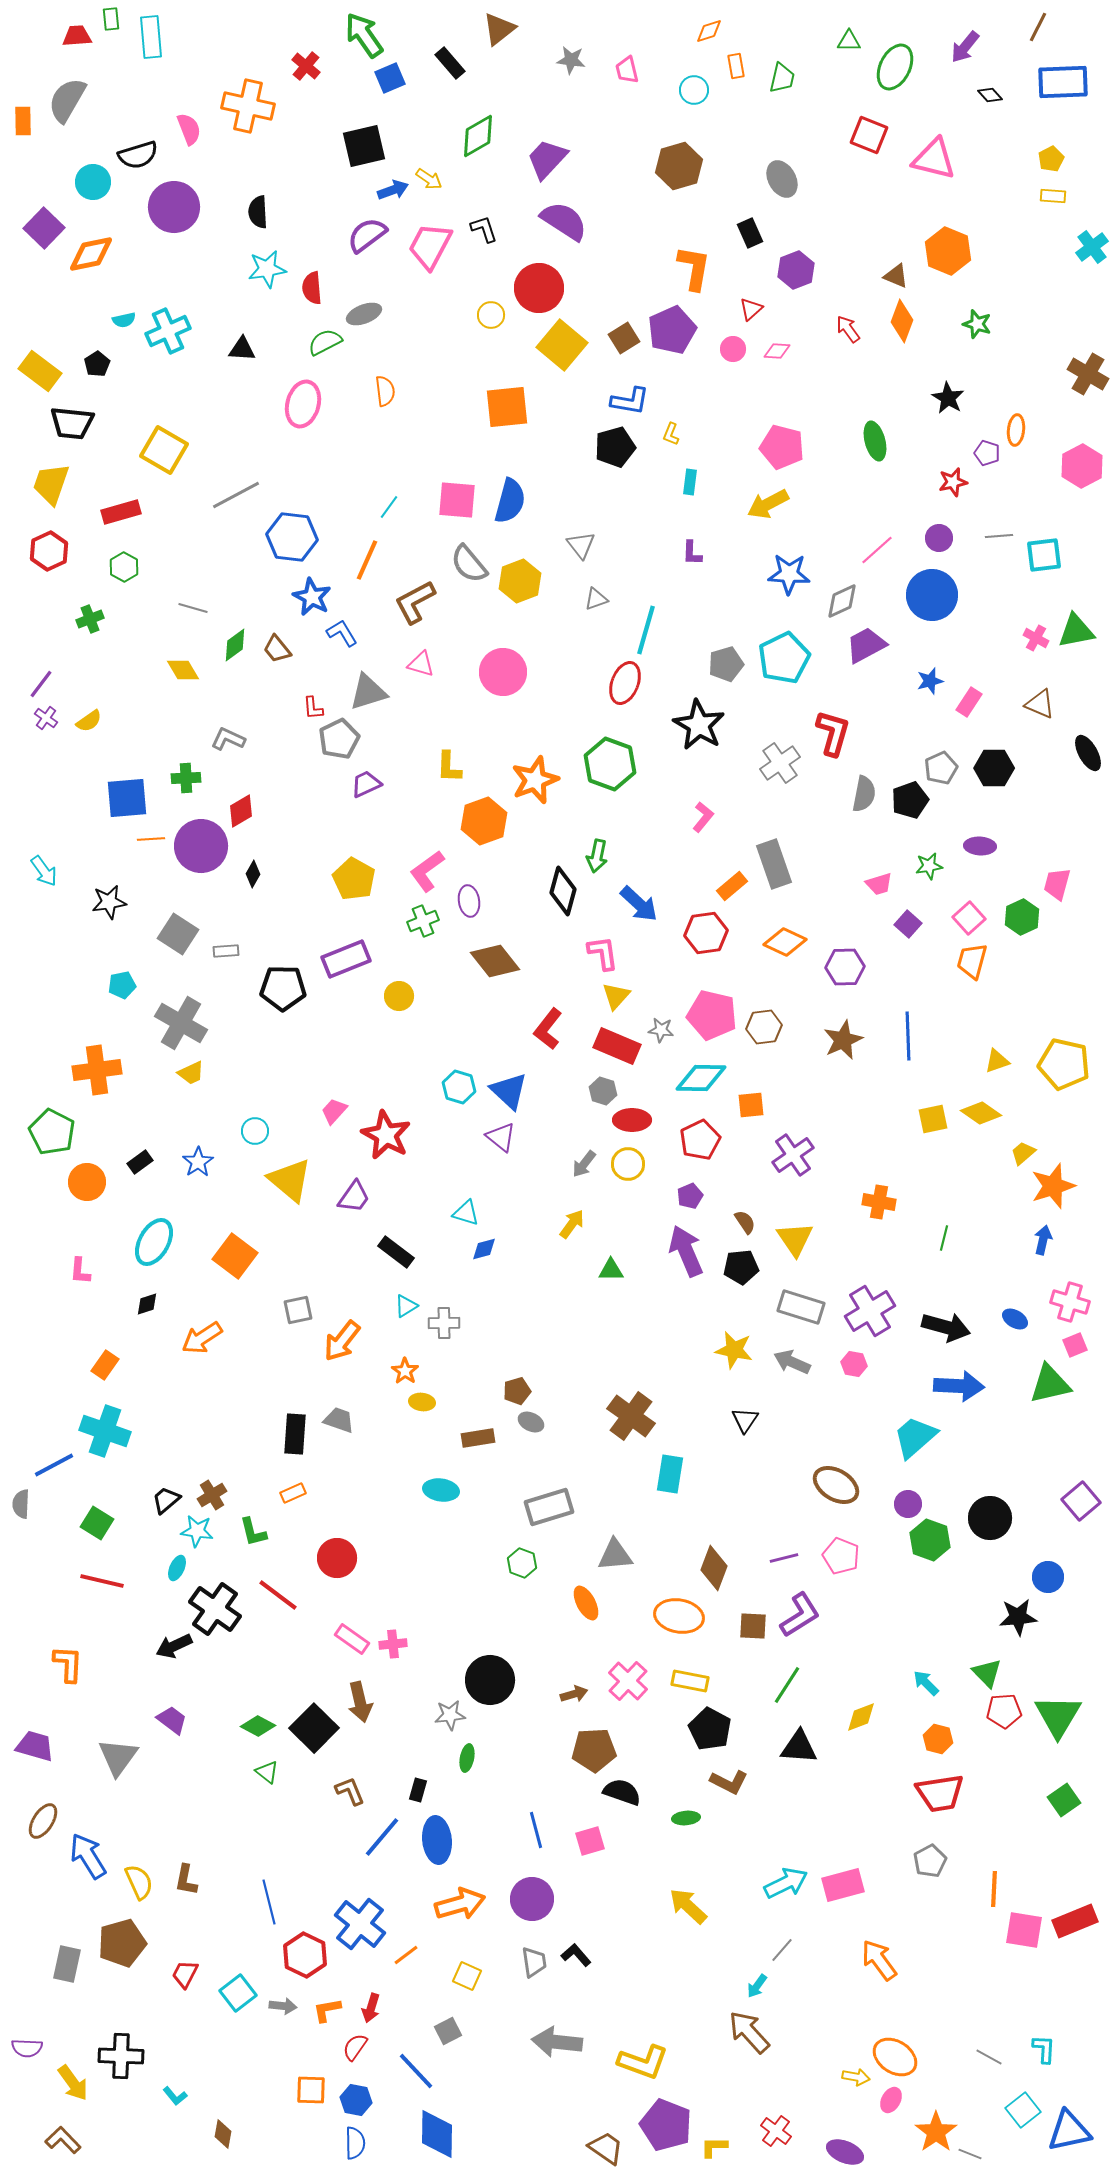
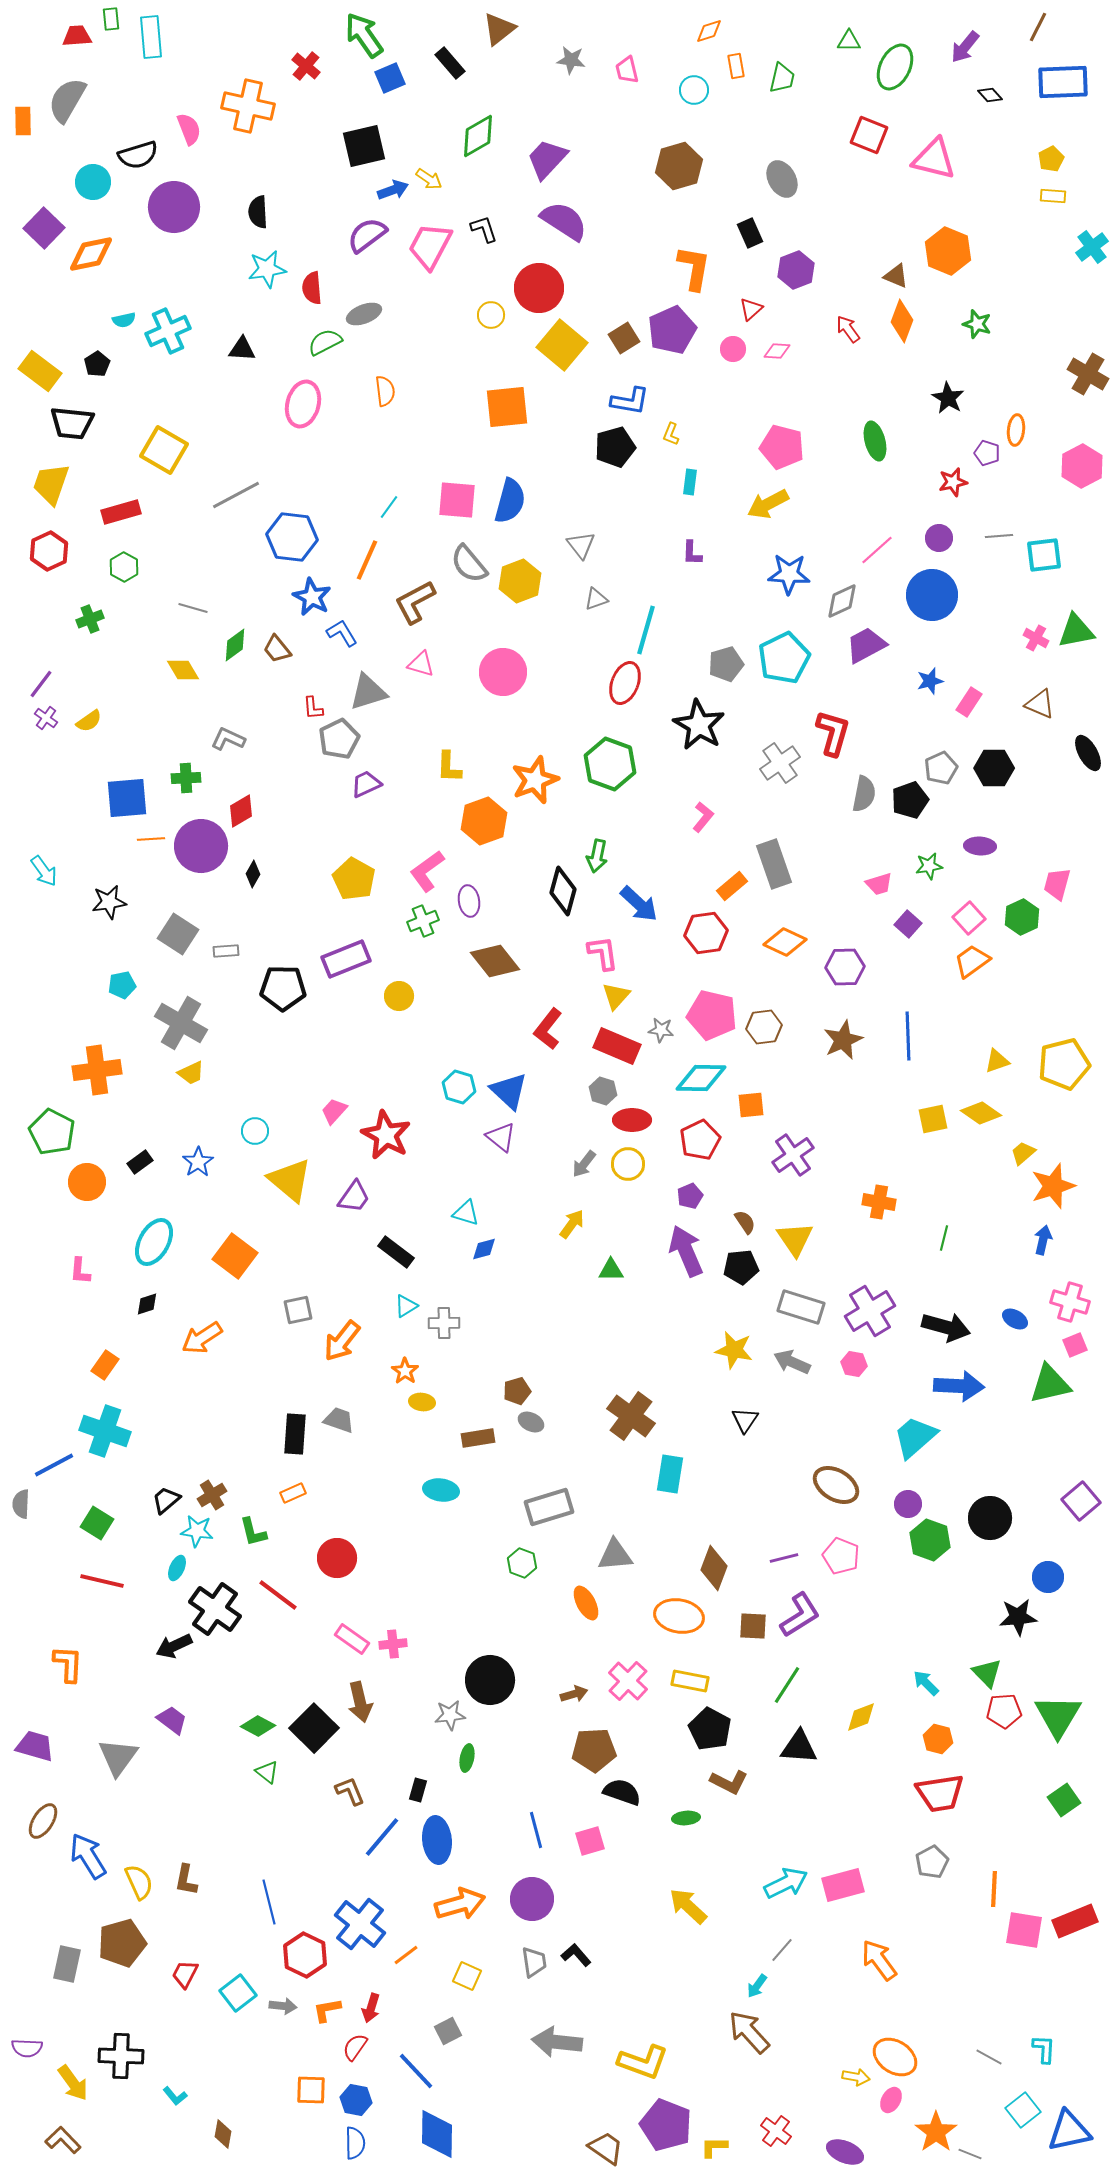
orange trapezoid at (972, 961): rotated 39 degrees clockwise
yellow pentagon at (1064, 1064): rotated 27 degrees counterclockwise
gray pentagon at (930, 1861): moved 2 px right, 1 px down
